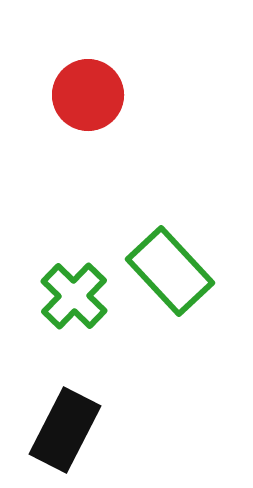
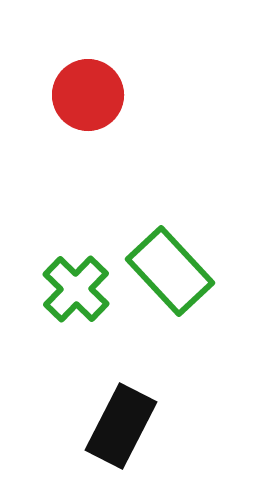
green cross: moved 2 px right, 7 px up
black rectangle: moved 56 px right, 4 px up
